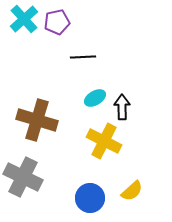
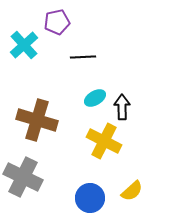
cyan cross: moved 26 px down
